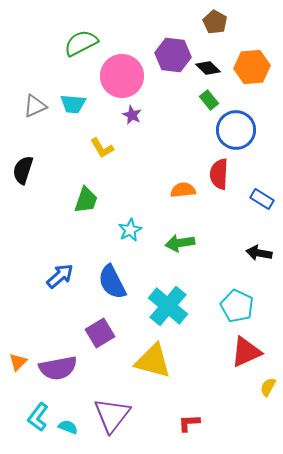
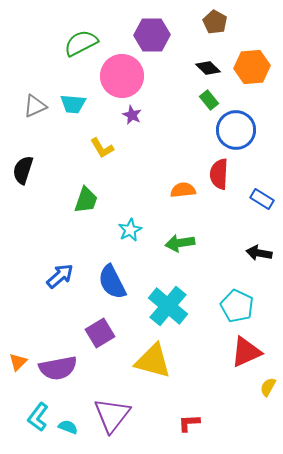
purple hexagon: moved 21 px left, 20 px up; rotated 8 degrees counterclockwise
